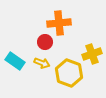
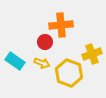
orange cross: moved 2 px right, 2 px down
